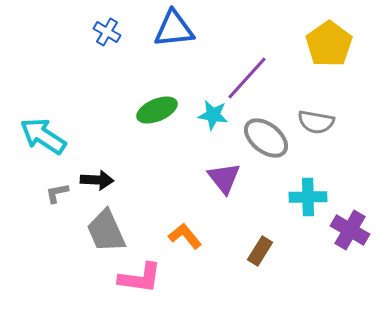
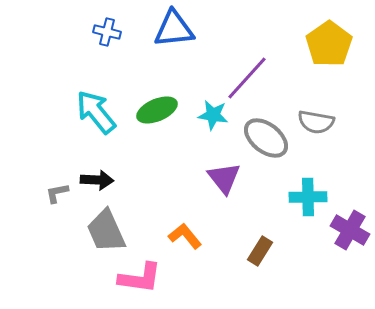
blue cross: rotated 16 degrees counterclockwise
cyan arrow: moved 53 px right, 24 px up; rotated 18 degrees clockwise
